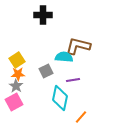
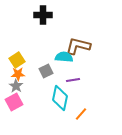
orange line: moved 3 px up
